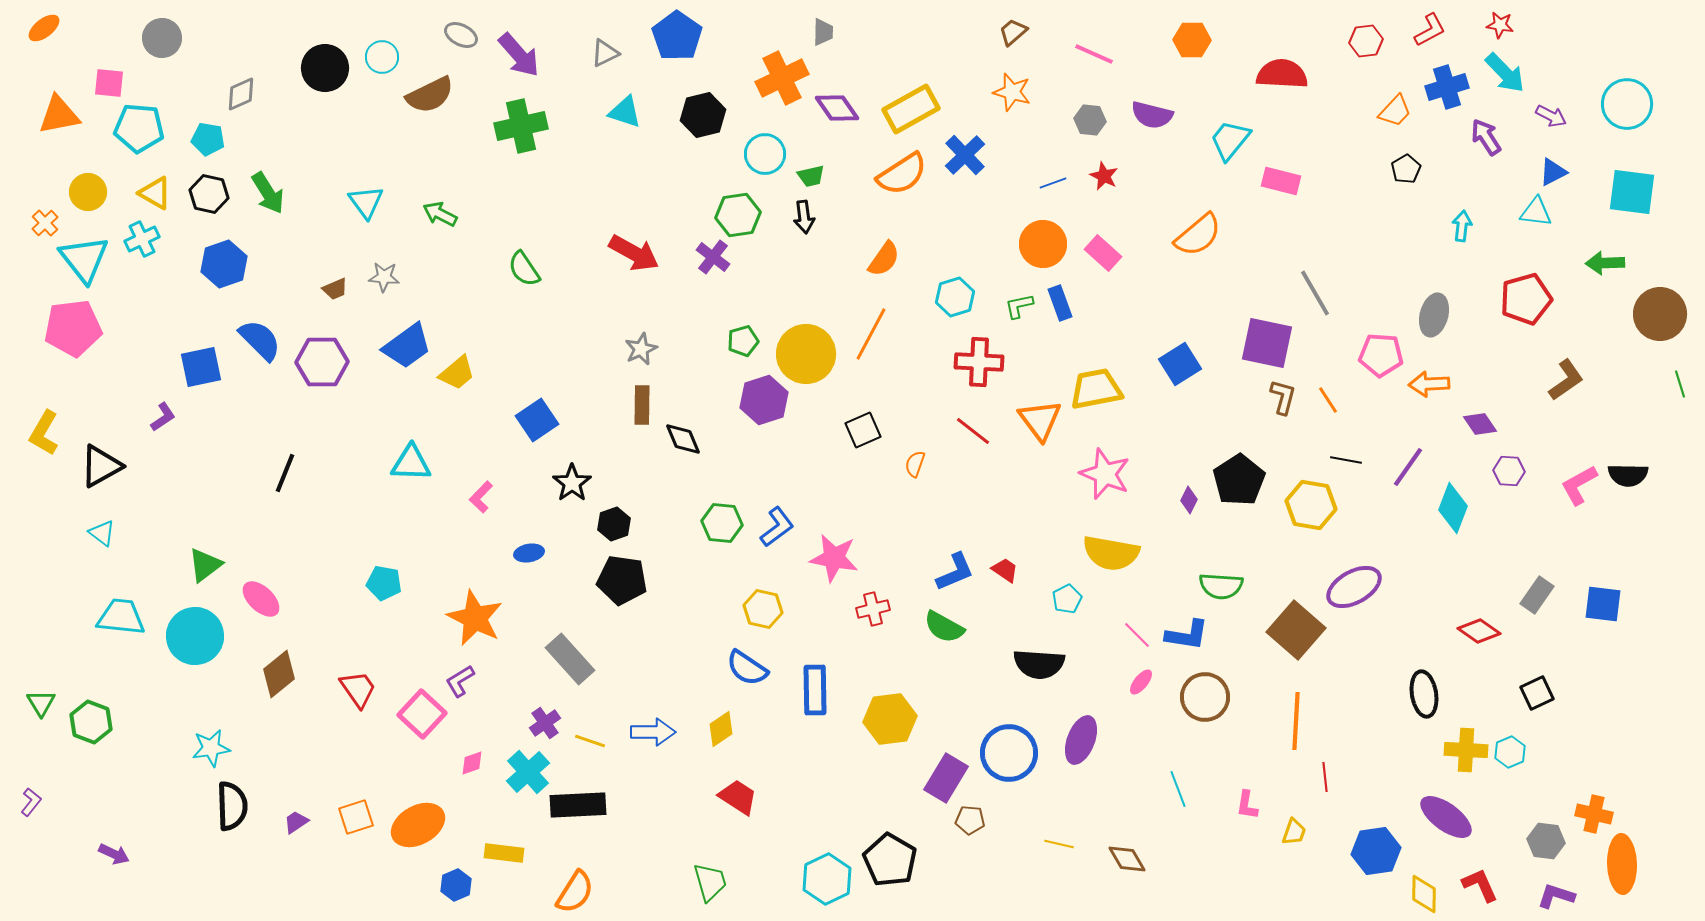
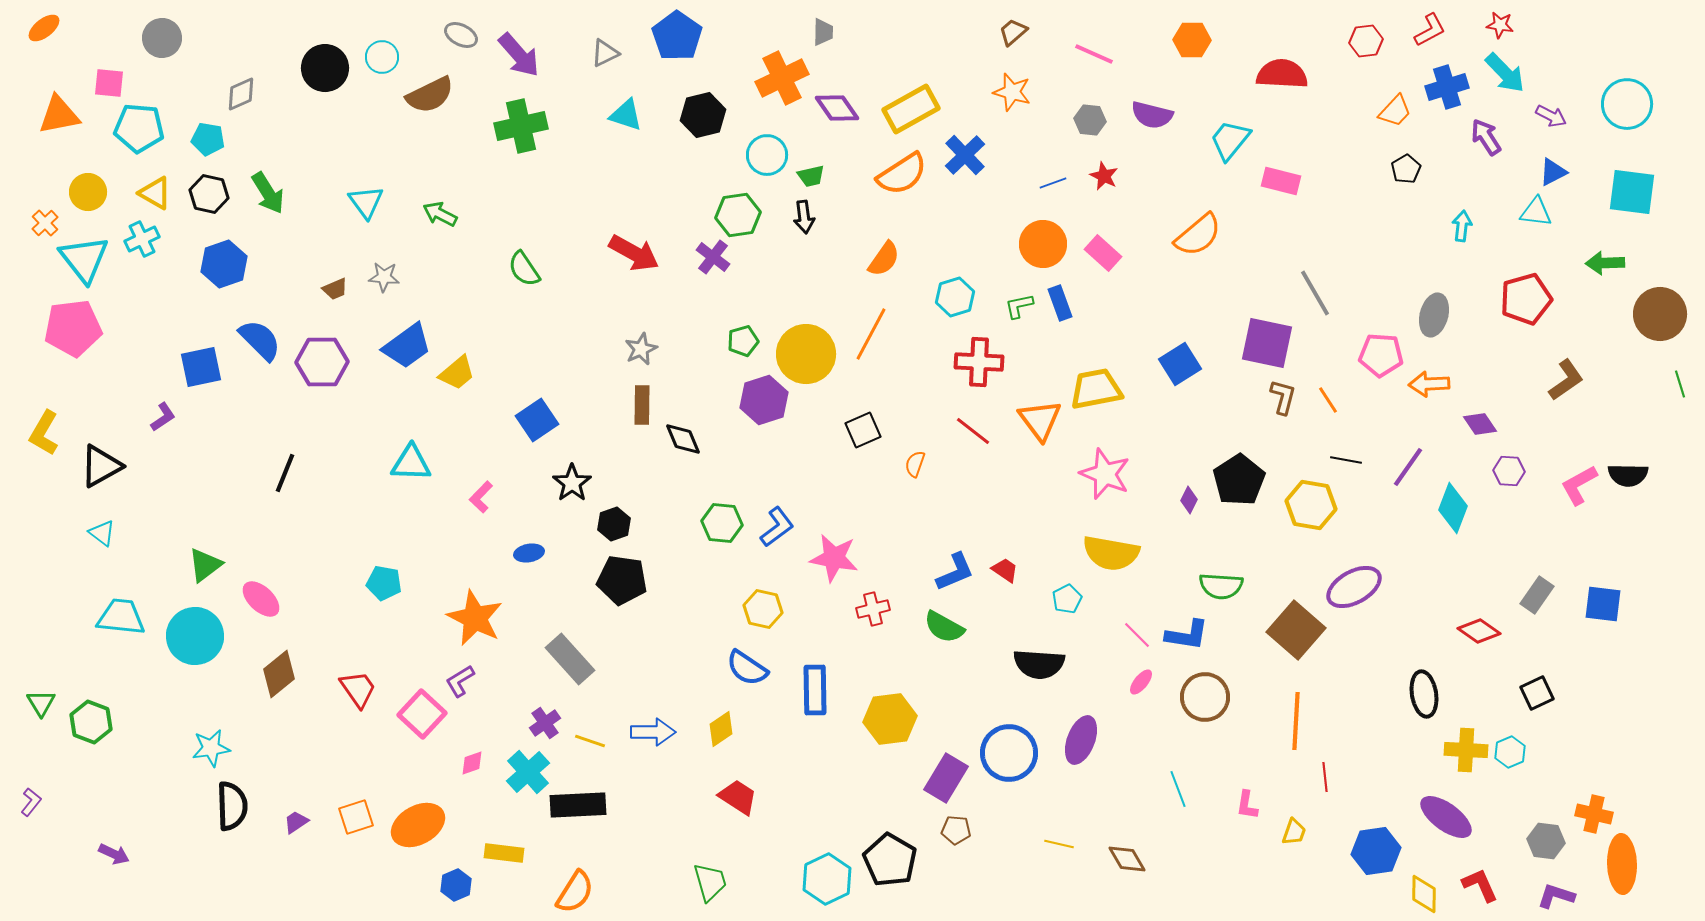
cyan triangle at (625, 112): moved 1 px right, 3 px down
cyan circle at (765, 154): moved 2 px right, 1 px down
brown pentagon at (970, 820): moved 14 px left, 10 px down
